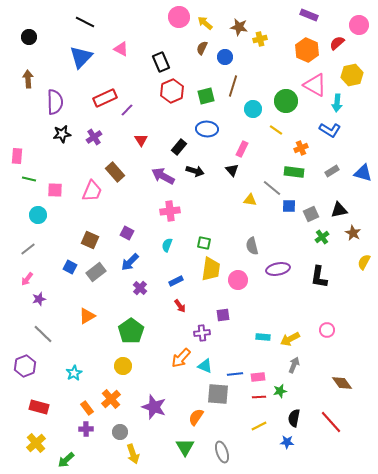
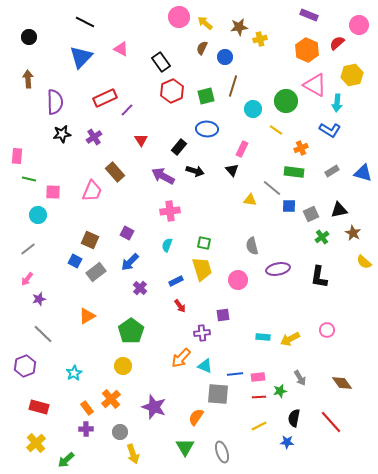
brown star at (239, 27): rotated 18 degrees counterclockwise
black rectangle at (161, 62): rotated 12 degrees counterclockwise
pink square at (55, 190): moved 2 px left, 2 px down
yellow semicircle at (364, 262): rotated 77 degrees counterclockwise
blue square at (70, 267): moved 5 px right, 6 px up
yellow trapezoid at (211, 269): moved 9 px left; rotated 25 degrees counterclockwise
gray arrow at (294, 365): moved 6 px right, 13 px down; rotated 126 degrees clockwise
